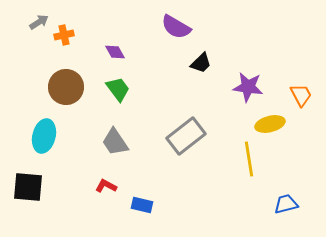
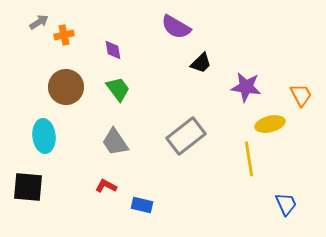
purple diamond: moved 2 px left, 2 px up; rotated 20 degrees clockwise
purple star: moved 2 px left
cyan ellipse: rotated 20 degrees counterclockwise
blue trapezoid: rotated 80 degrees clockwise
